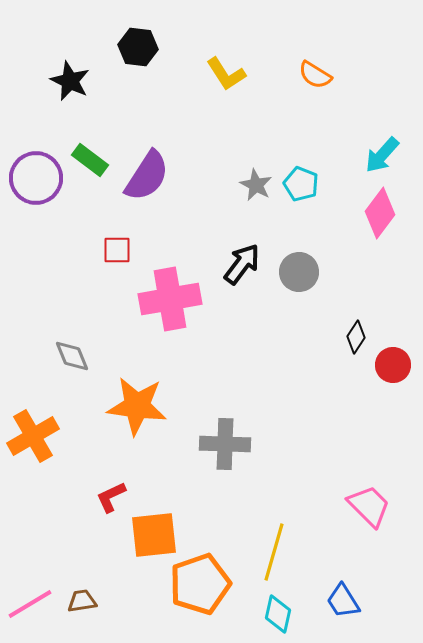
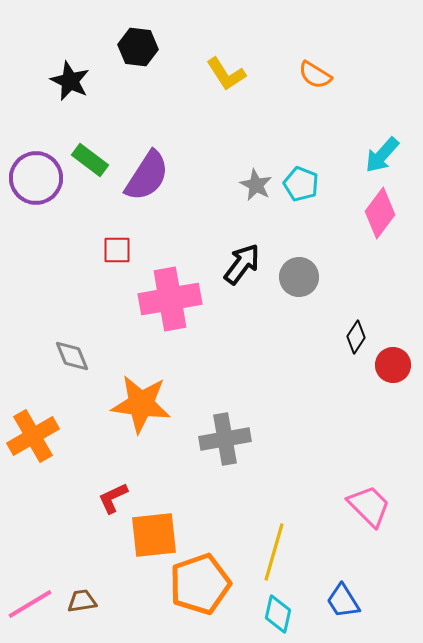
gray circle: moved 5 px down
orange star: moved 4 px right, 2 px up
gray cross: moved 5 px up; rotated 12 degrees counterclockwise
red L-shape: moved 2 px right, 1 px down
